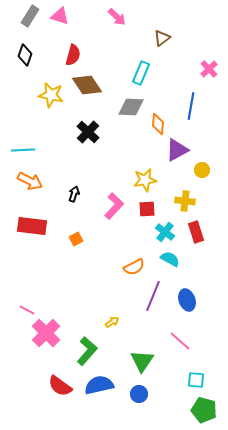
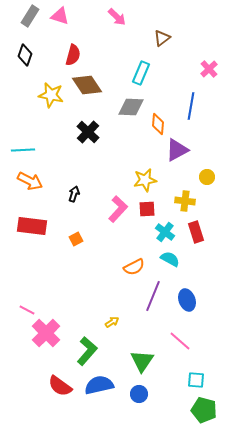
yellow circle at (202, 170): moved 5 px right, 7 px down
pink L-shape at (114, 206): moved 4 px right, 3 px down
